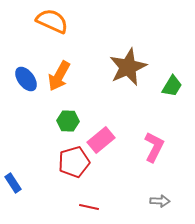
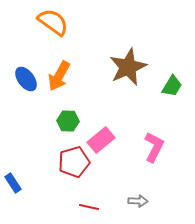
orange semicircle: moved 1 px right, 1 px down; rotated 12 degrees clockwise
gray arrow: moved 22 px left
